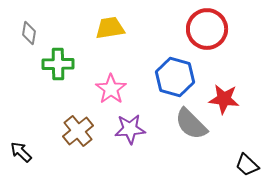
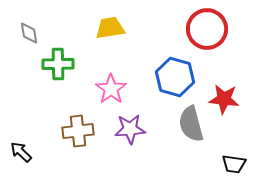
gray diamond: rotated 20 degrees counterclockwise
gray semicircle: rotated 30 degrees clockwise
brown cross: rotated 32 degrees clockwise
black trapezoid: moved 13 px left, 1 px up; rotated 35 degrees counterclockwise
